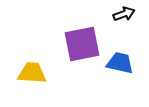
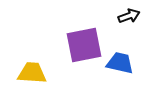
black arrow: moved 5 px right, 2 px down
purple square: moved 2 px right, 1 px down
